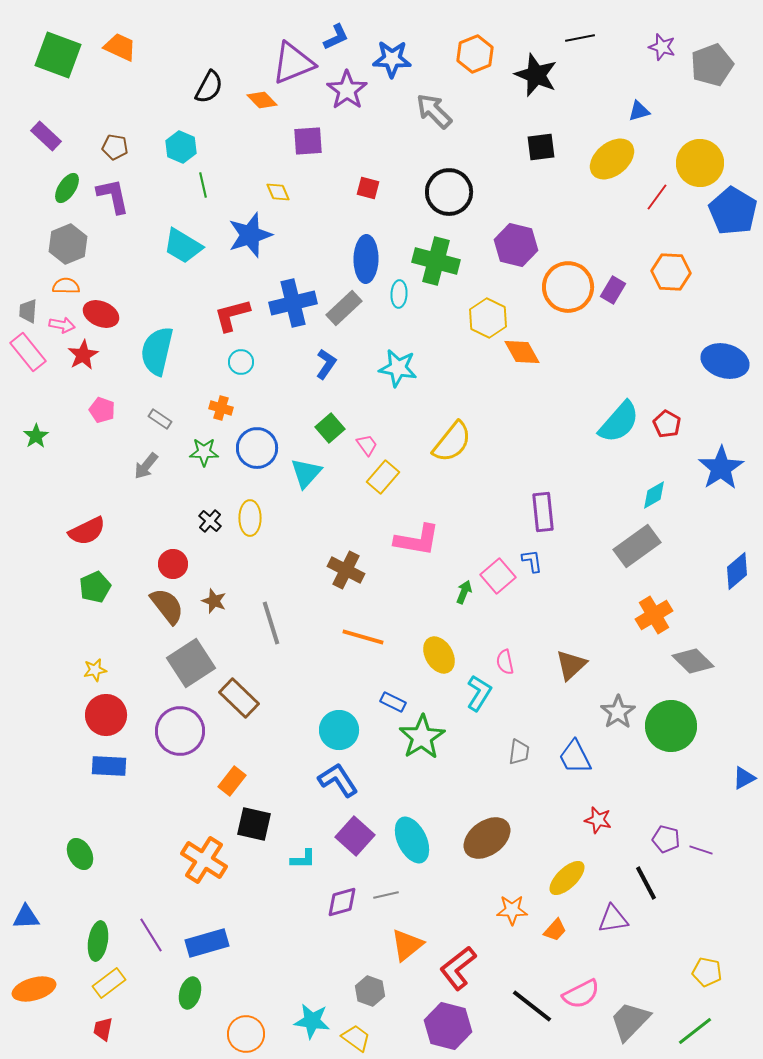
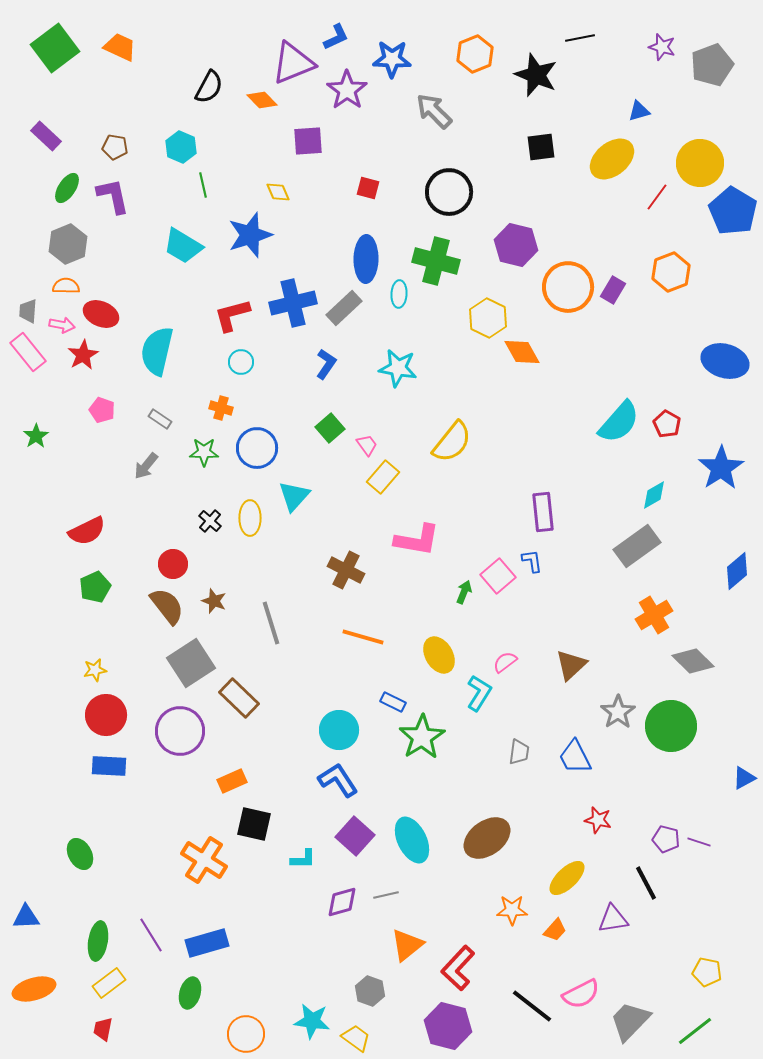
green square at (58, 55): moved 3 px left, 7 px up; rotated 33 degrees clockwise
orange hexagon at (671, 272): rotated 24 degrees counterclockwise
cyan triangle at (306, 473): moved 12 px left, 23 px down
pink semicircle at (505, 662): rotated 65 degrees clockwise
orange rectangle at (232, 781): rotated 28 degrees clockwise
purple line at (701, 850): moved 2 px left, 8 px up
red L-shape at (458, 968): rotated 9 degrees counterclockwise
